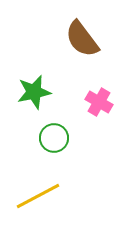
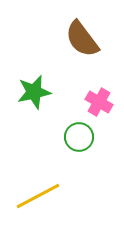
green circle: moved 25 px right, 1 px up
